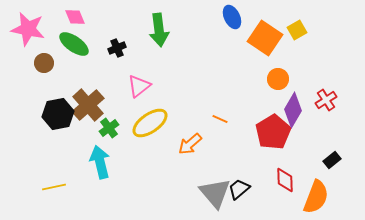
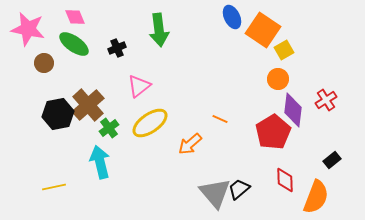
yellow square: moved 13 px left, 20 px down
orange square: moved 2 px left, 8 px up
purple diamond: rotated 24 degrees counterclockwise
